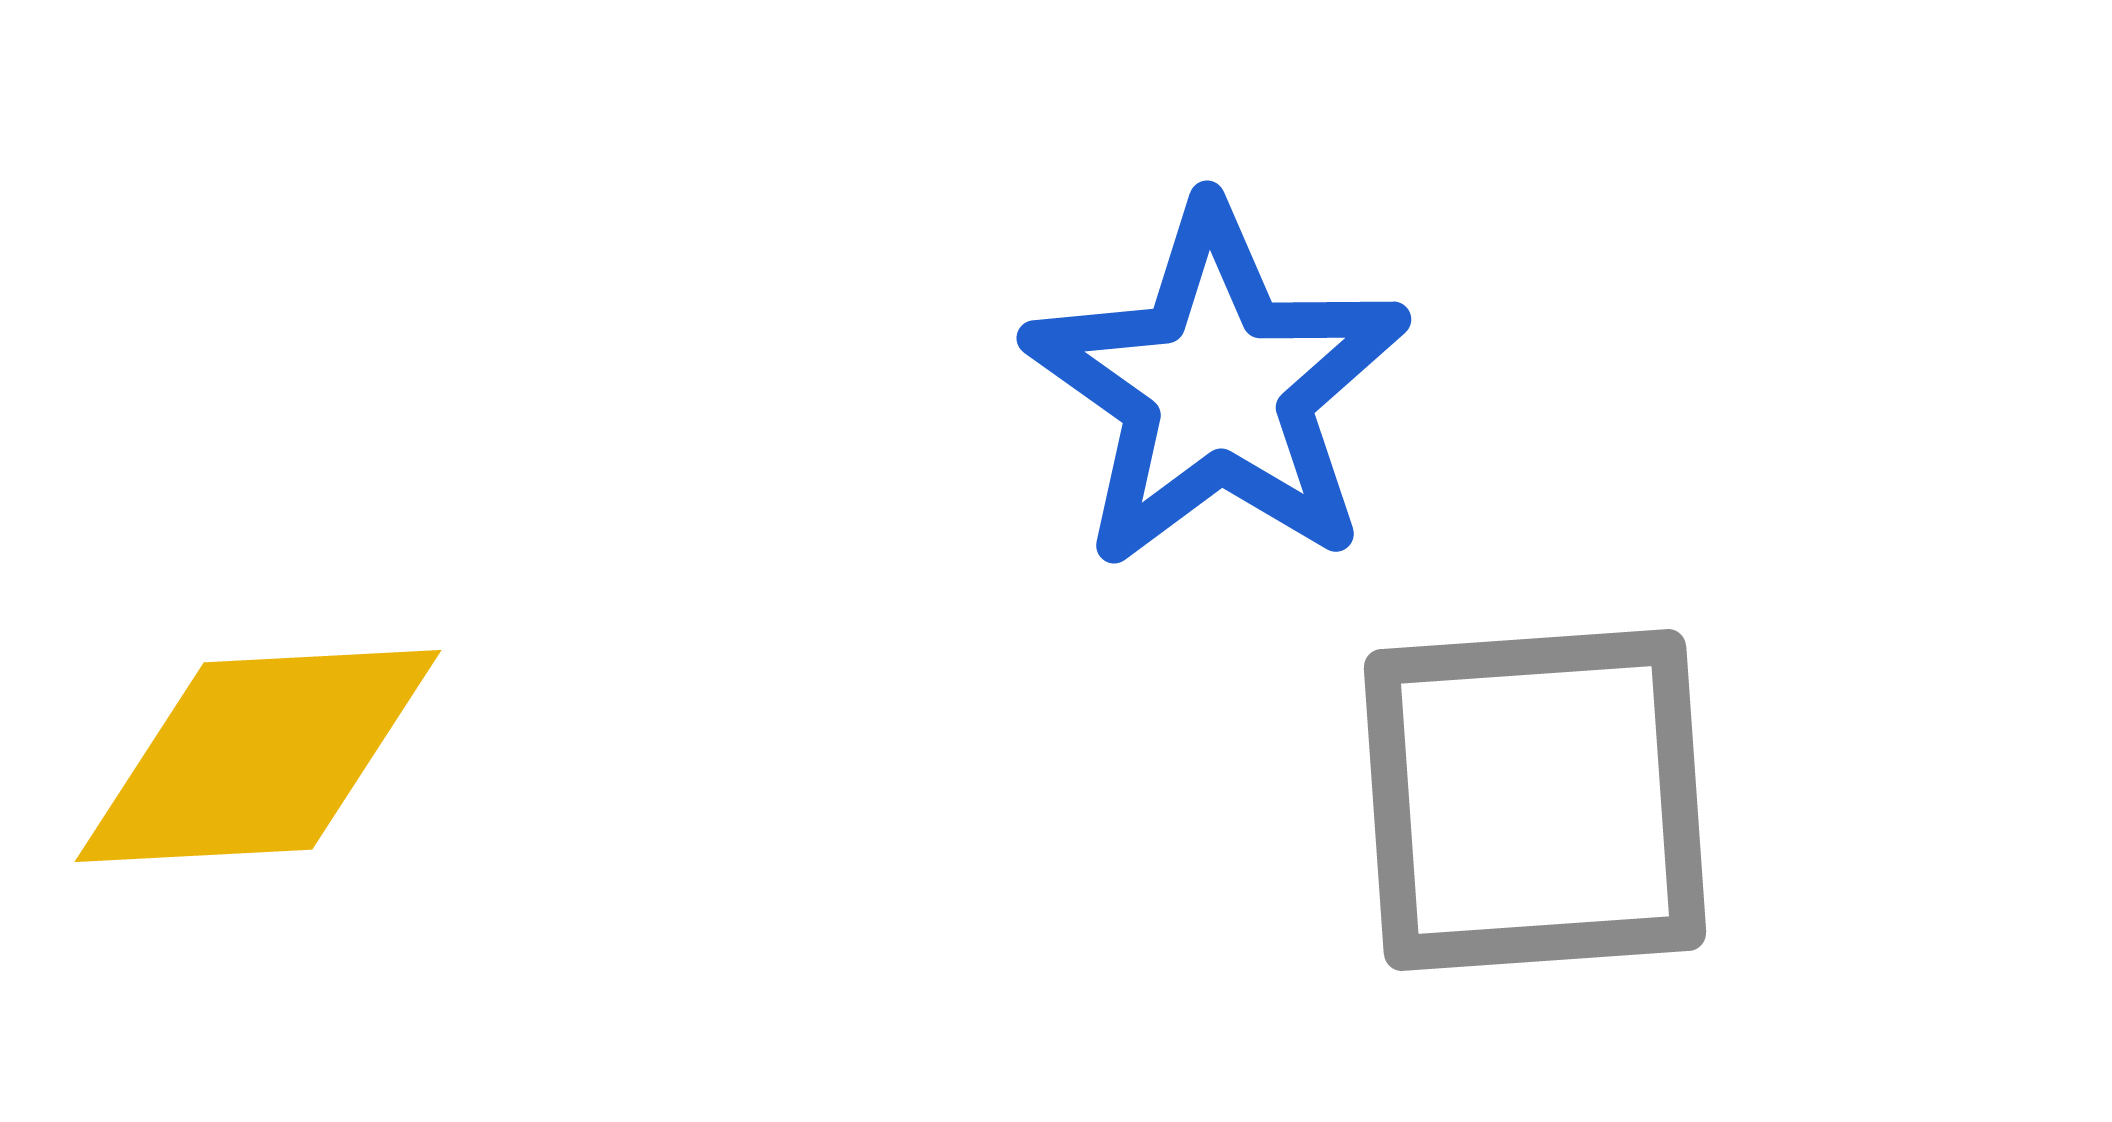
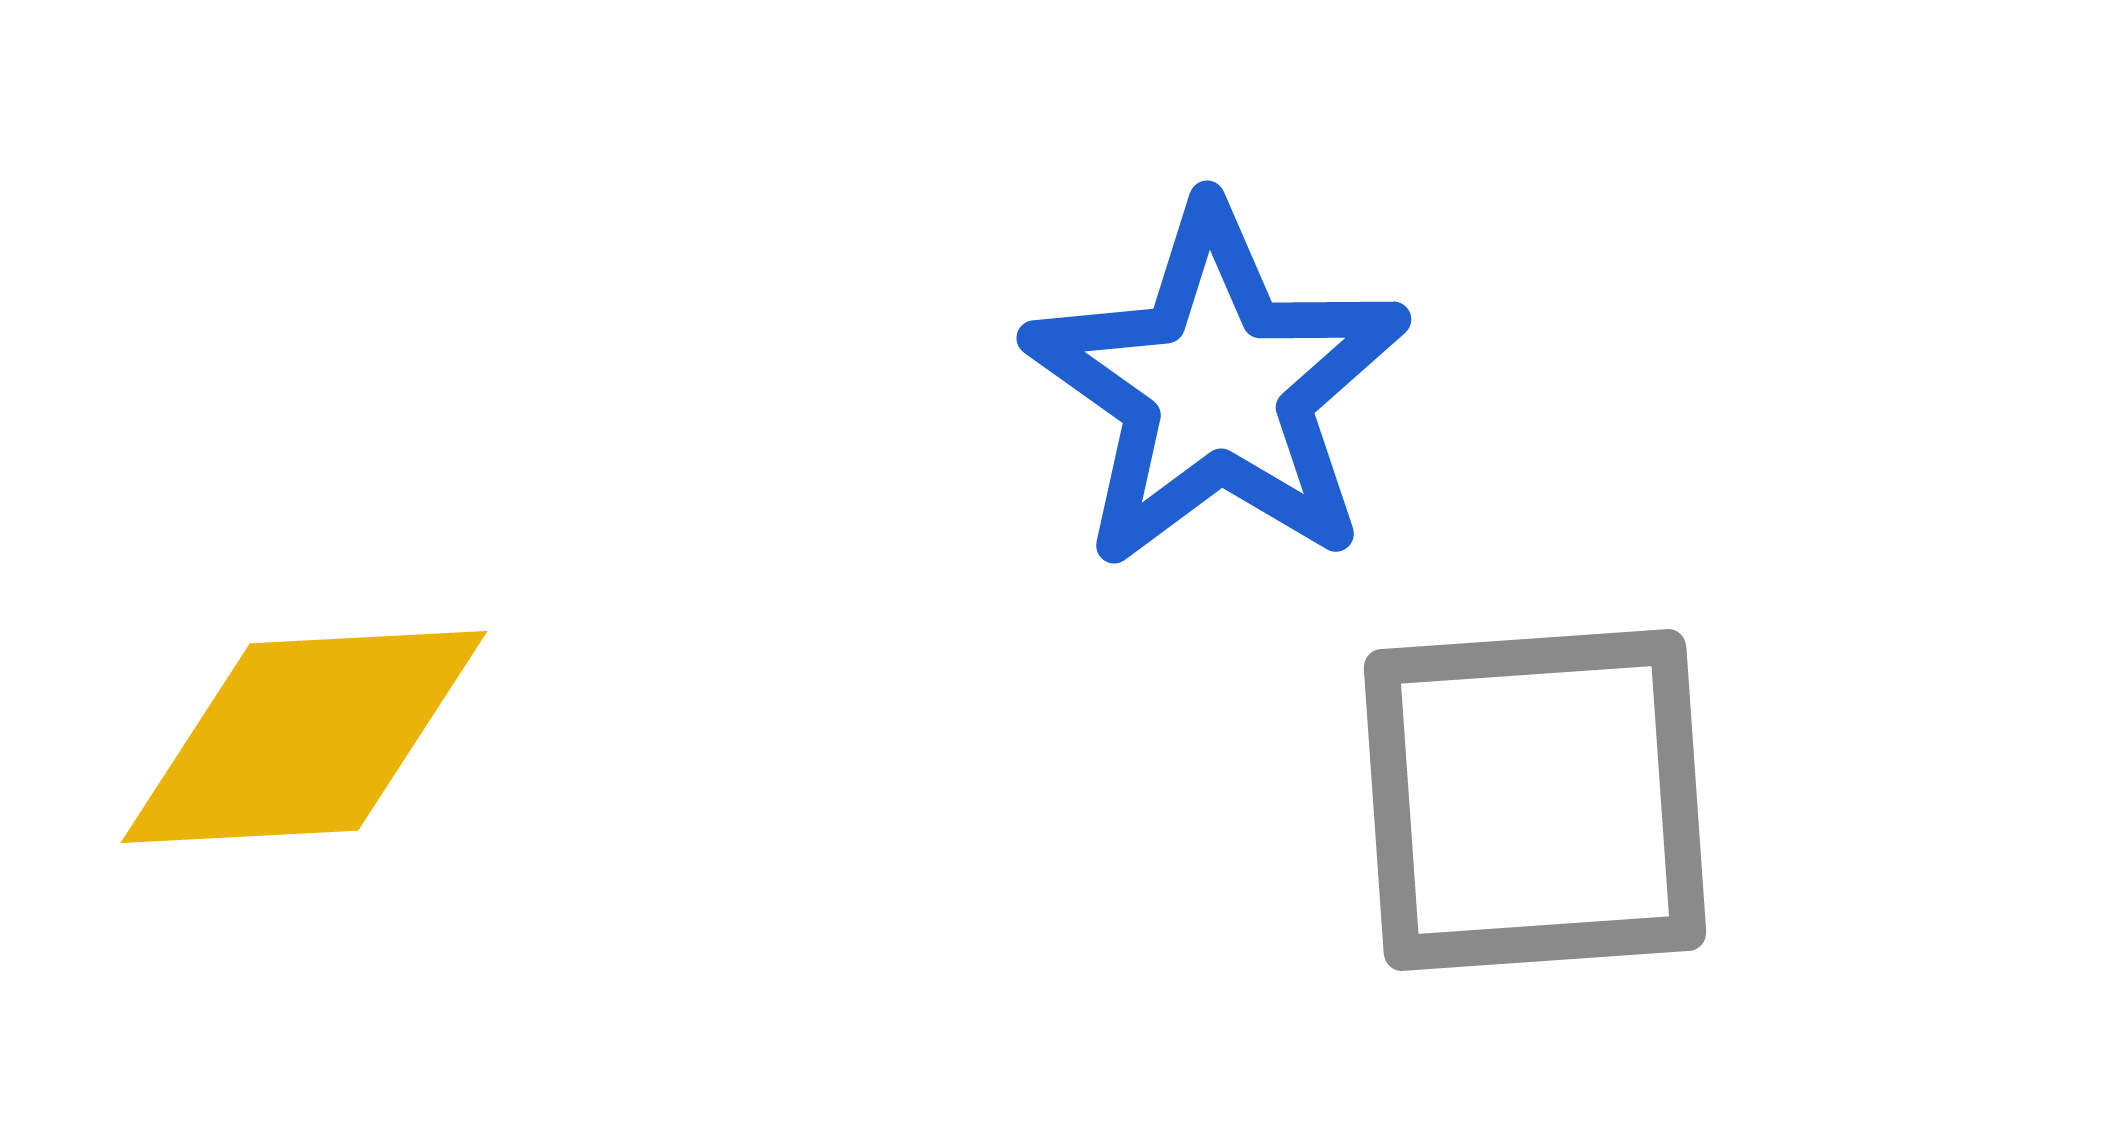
yellow diamond: moved 46 px right, 19 px up
